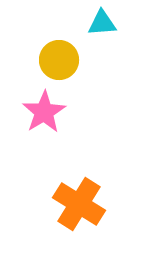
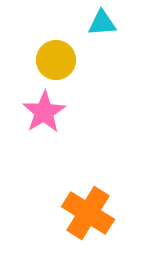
yellow circle: moved 3 px left
orange cross: moved 9 px right, 9 px down
